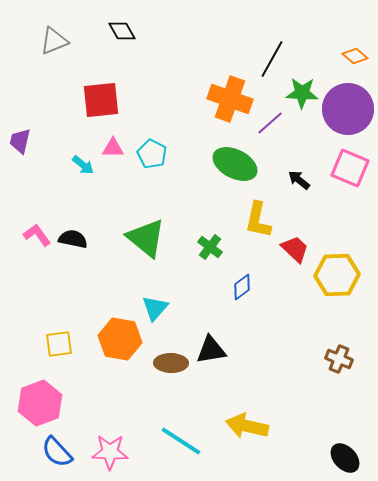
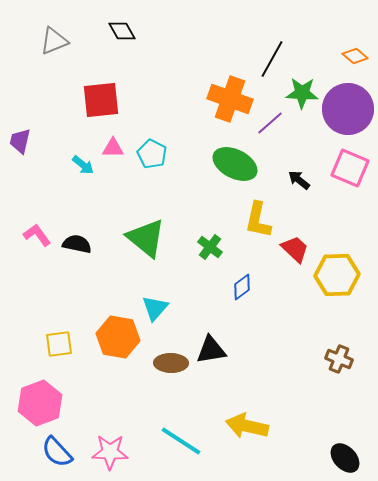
black semicircle: moved 4 px right, 5 px down
orange hexagon: moved 2 px left, 2 px up
